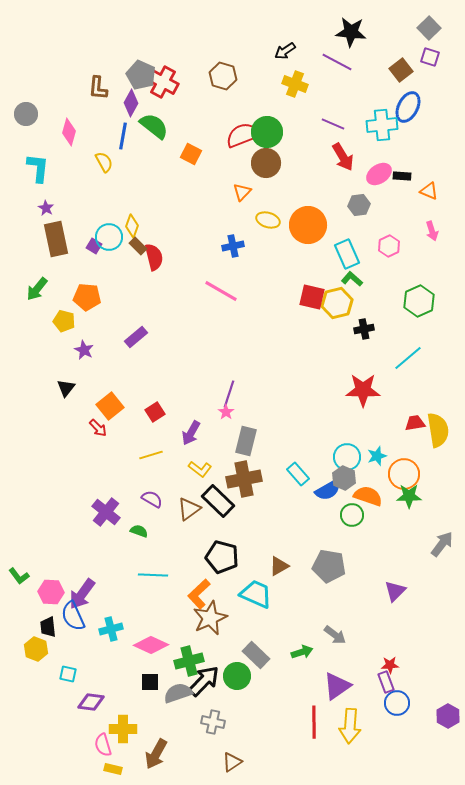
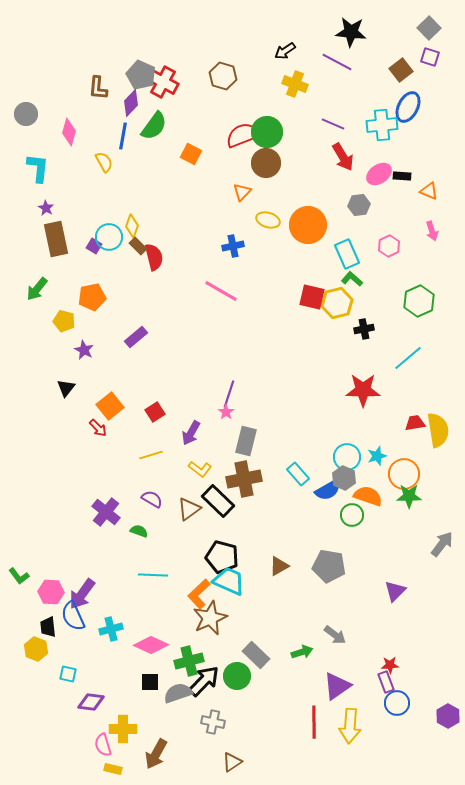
purple diamond at (131, 103): rotated 16 degrees clockwise
green semicircle at (154, 126): rotated 88 degrees clockwise
orange pentagon at (87, 297): moved 5 px right; rotated 16 degrees counterclockwise
cyan trapezoid at (256, 594): moved 27 px left, 13 px up
